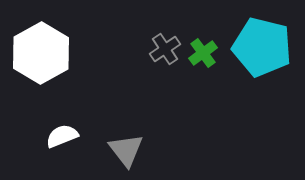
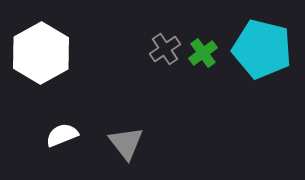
cyan pentagon: moved 2 px down
white semicircle: moved 1 px up
gray triangle: moved 7 px up
